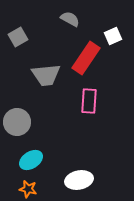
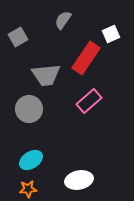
gray semicircle: moved 7 px left, 1 px down; rotated 84 degrees counterclockwise
white square: moved 2 px left, 2 px up
pink rectangle: rotated 45 degrees clockwise
gray circle: moved 12 px right, 13 px up
orange star: rotated 18 degrees counterclockwise
